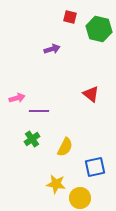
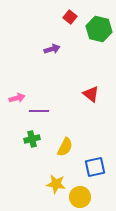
red square: rotated 24 degrees clockwise
green cross: rotated 21 degrees clockwise
yellow circle: moved 1 px up
